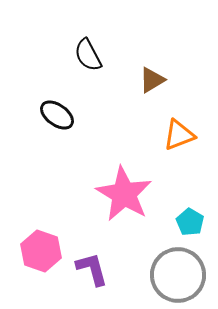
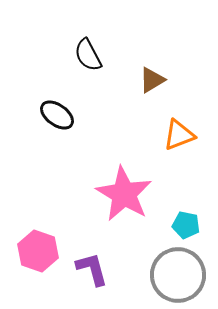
cyan pentagon: moved 4 px left, 3 px down; rotated 20 degrees counterclockwise
pink hexagon: moved 3 px left
